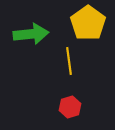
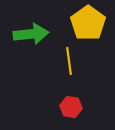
red hexagon: moved 1 px right; rotated 25 degrees clockwise
